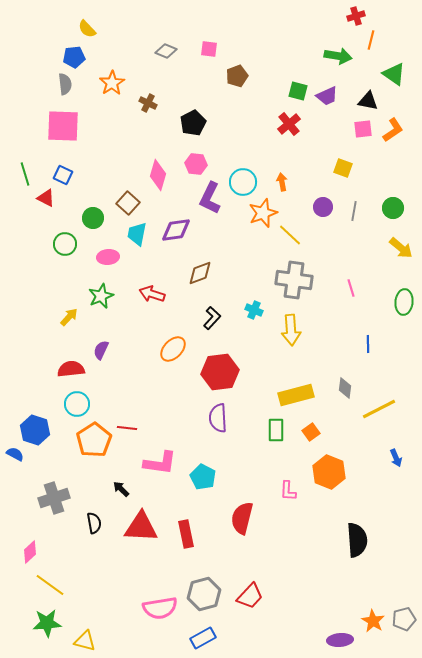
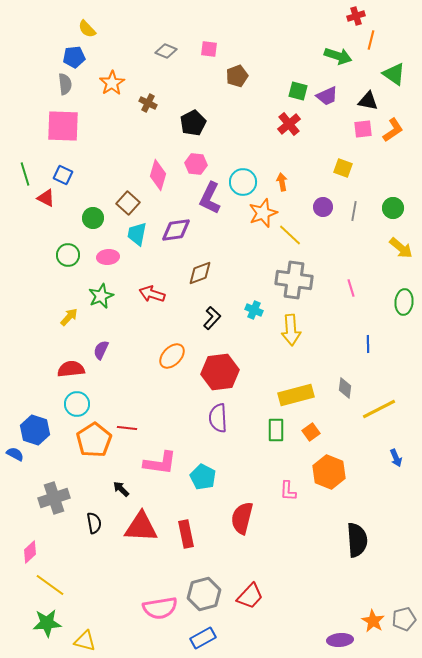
green arrow at (338, 56): rotated 8 degrees clockwise
green circle at (65, 244): moved 3 px right, 11 px down
orange ellipse at (173, 349): moved 1 px left, 7 px down
